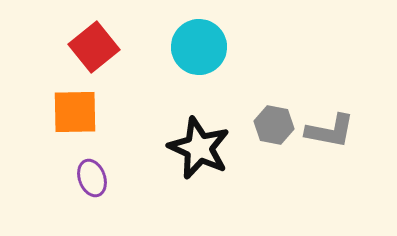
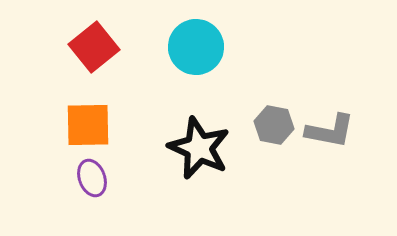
cyan circle: moved 3 px left
orange square: moved 13 px right, 13 px down
